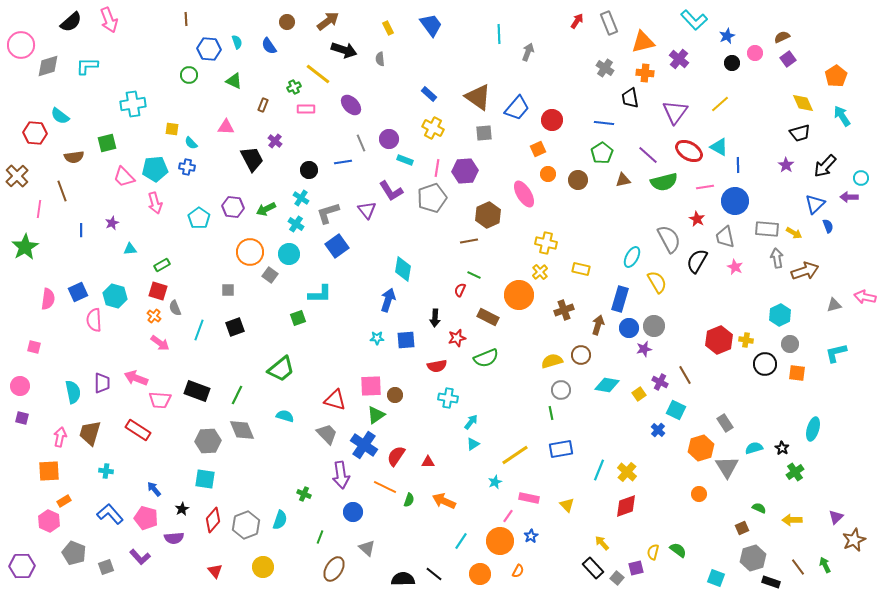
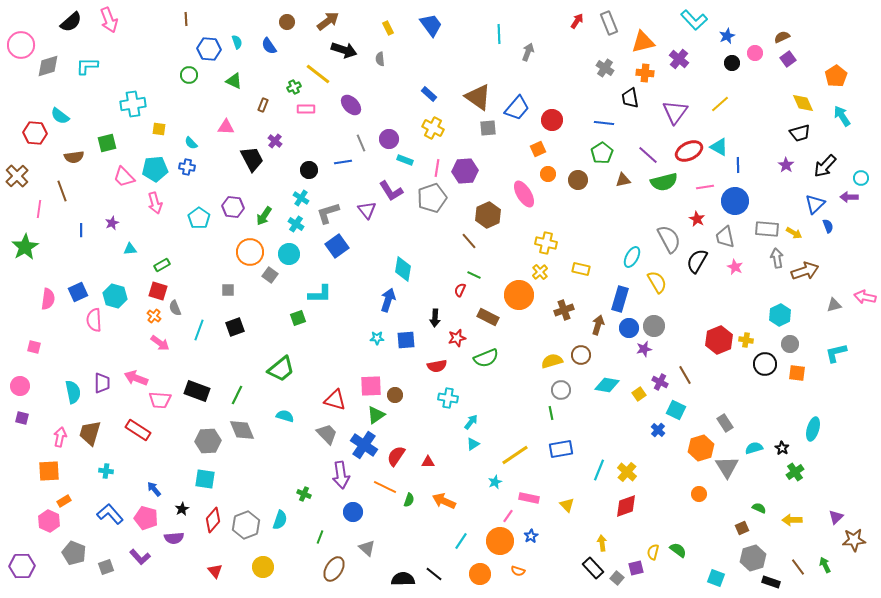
yellow square at (172, 129): moved 13 px left
gray square at (484, 133): moved 4 px right, 5 px up
red ellipse at (689, 151): rotated 56 degrees counterclockwise
green arrow at (266, 209): moved 2 px left, 7 px down; rotated 30 degrees counterclockwise
brown line at (469, 241): rotated 60 degrees clockwise
brown star at (854, 540): rotated 20 degrees clockwise
yellow arrow at (602, 543): rotated 35 degrees clockwise
orange semicircle at (518, 571): rotated 80 degrees clockwise
